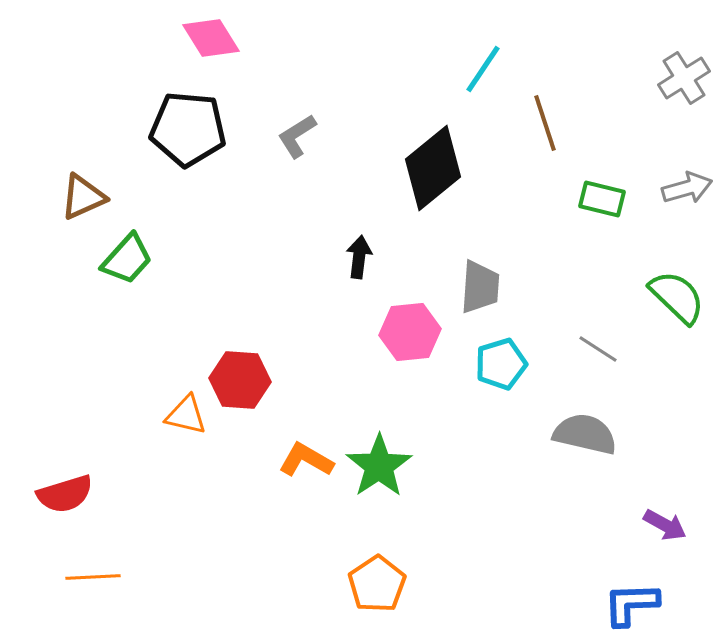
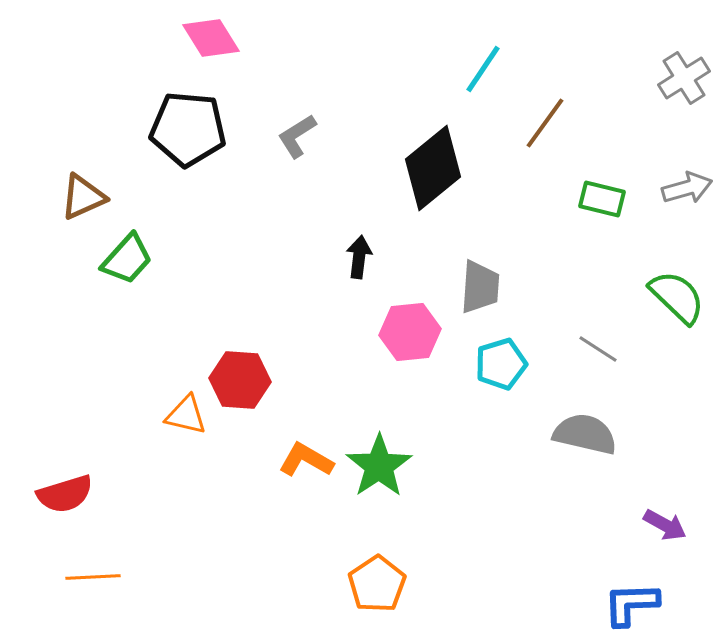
brown line: rotated 54 degrees clockwise
